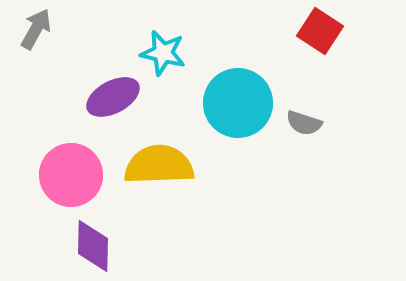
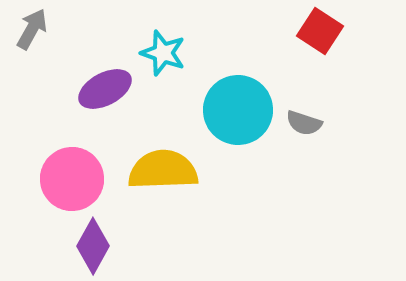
gray arrow: moved 4 px left
cyan star: rotated 6 degrees clockwise
purple ellipse: moved 8 px left, 8 px up
cyan circle: moved 7 px down
yellow semicircle: moved 4 px right, 5 px down
pink circle: moved 1 px right, 4 px down
purple diamond: rotated 28 degrees clockwise
